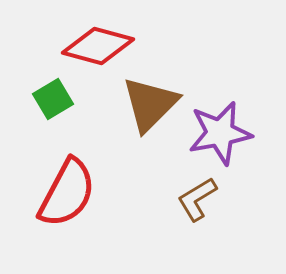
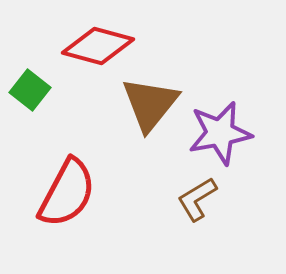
green square: moved 23 px left, 9 px up; rotated 21 degrees counterclockwise
brown triangle: rotated 6 degrees counterclockwise
